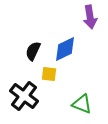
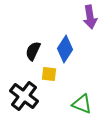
blue diamond: rotated 32 degrees counterclockwise
